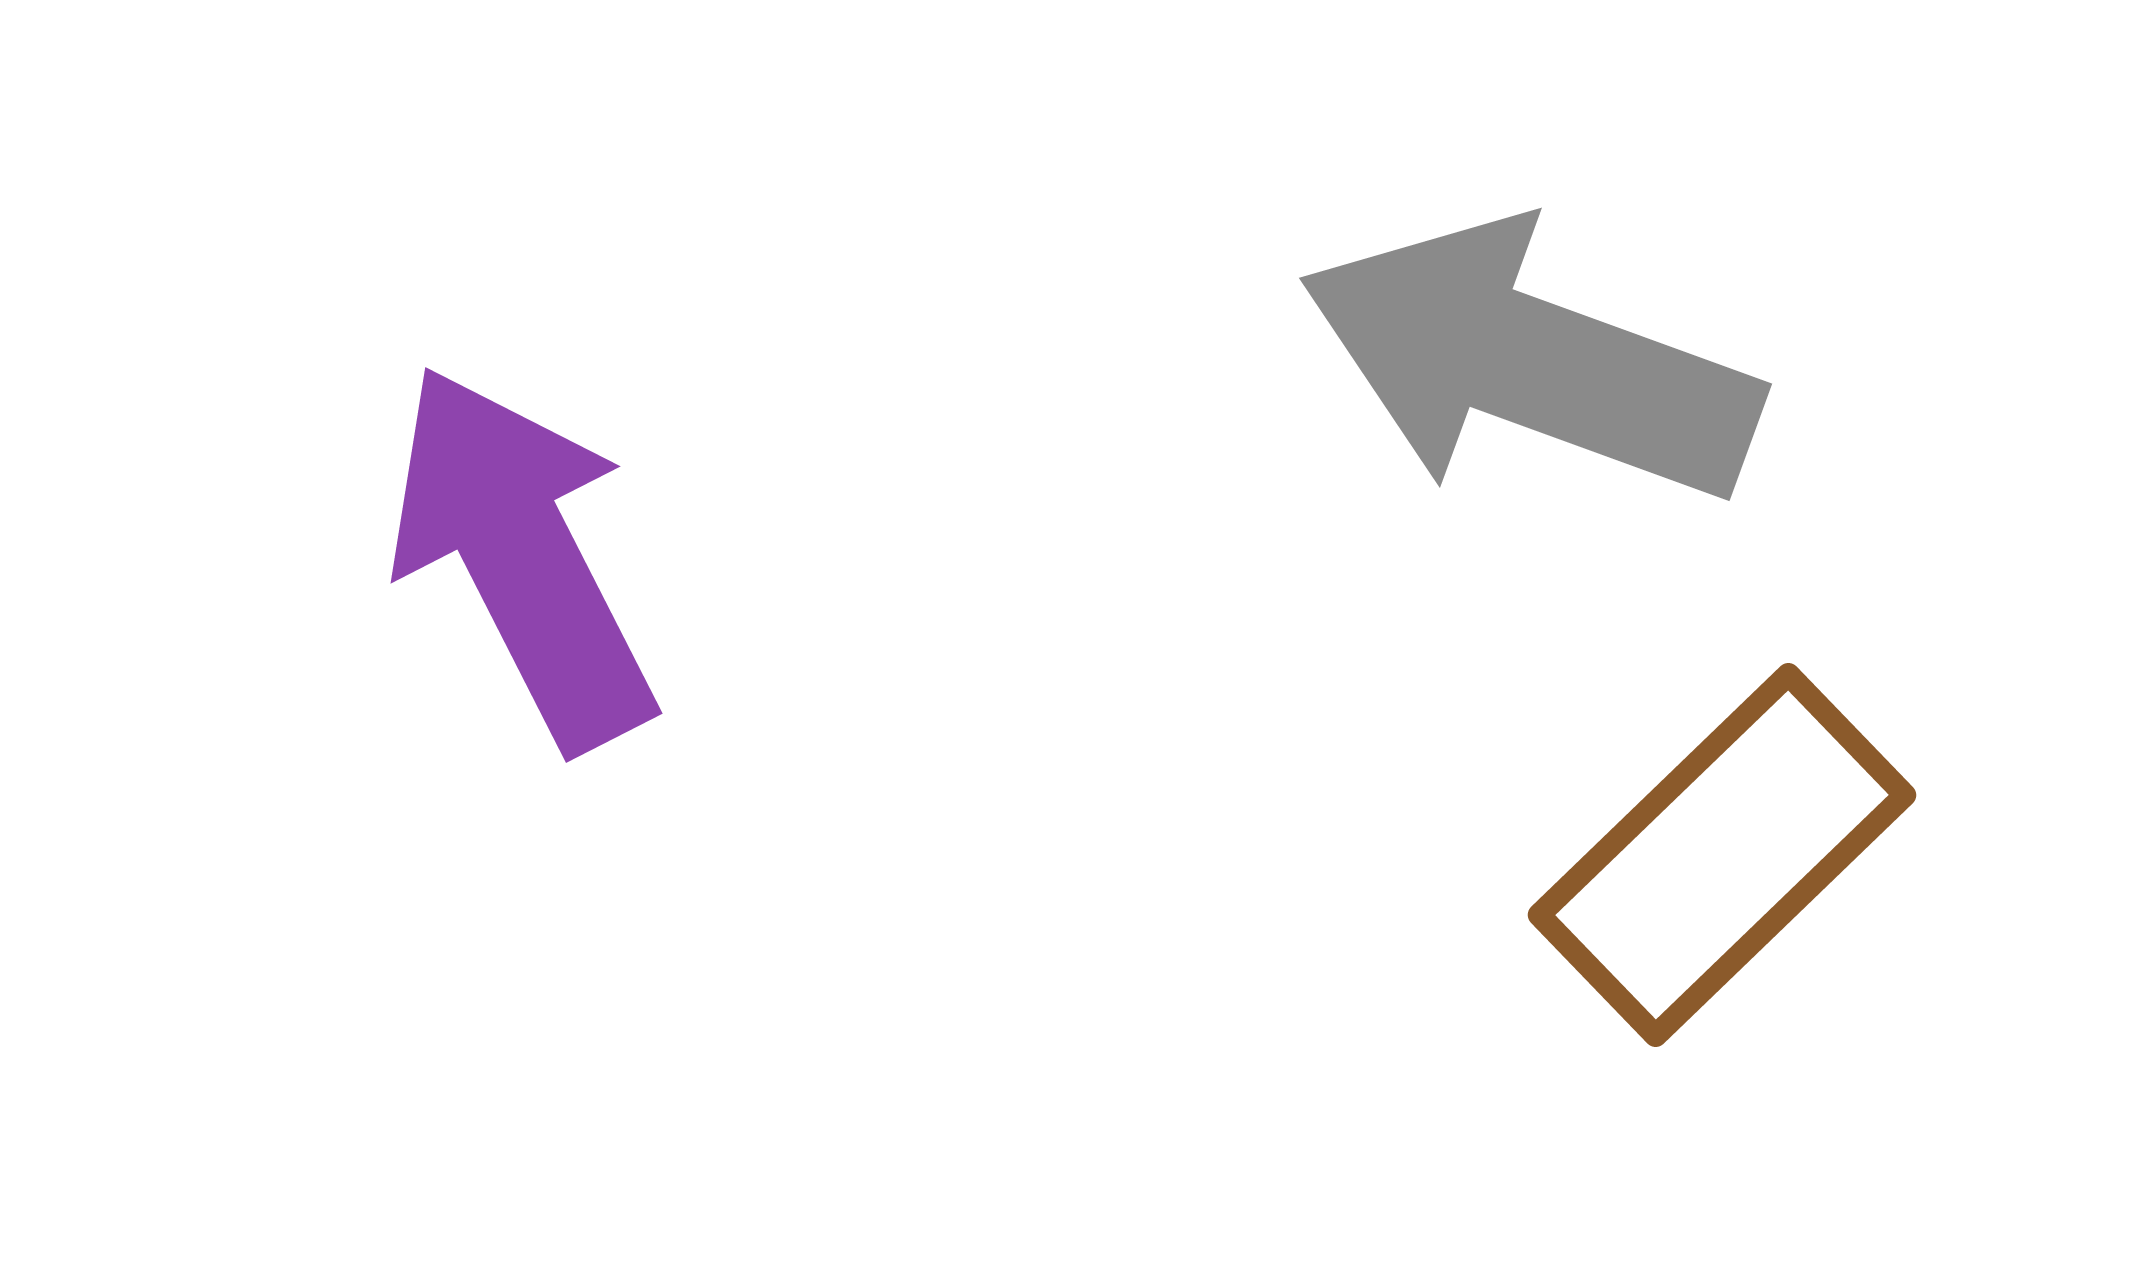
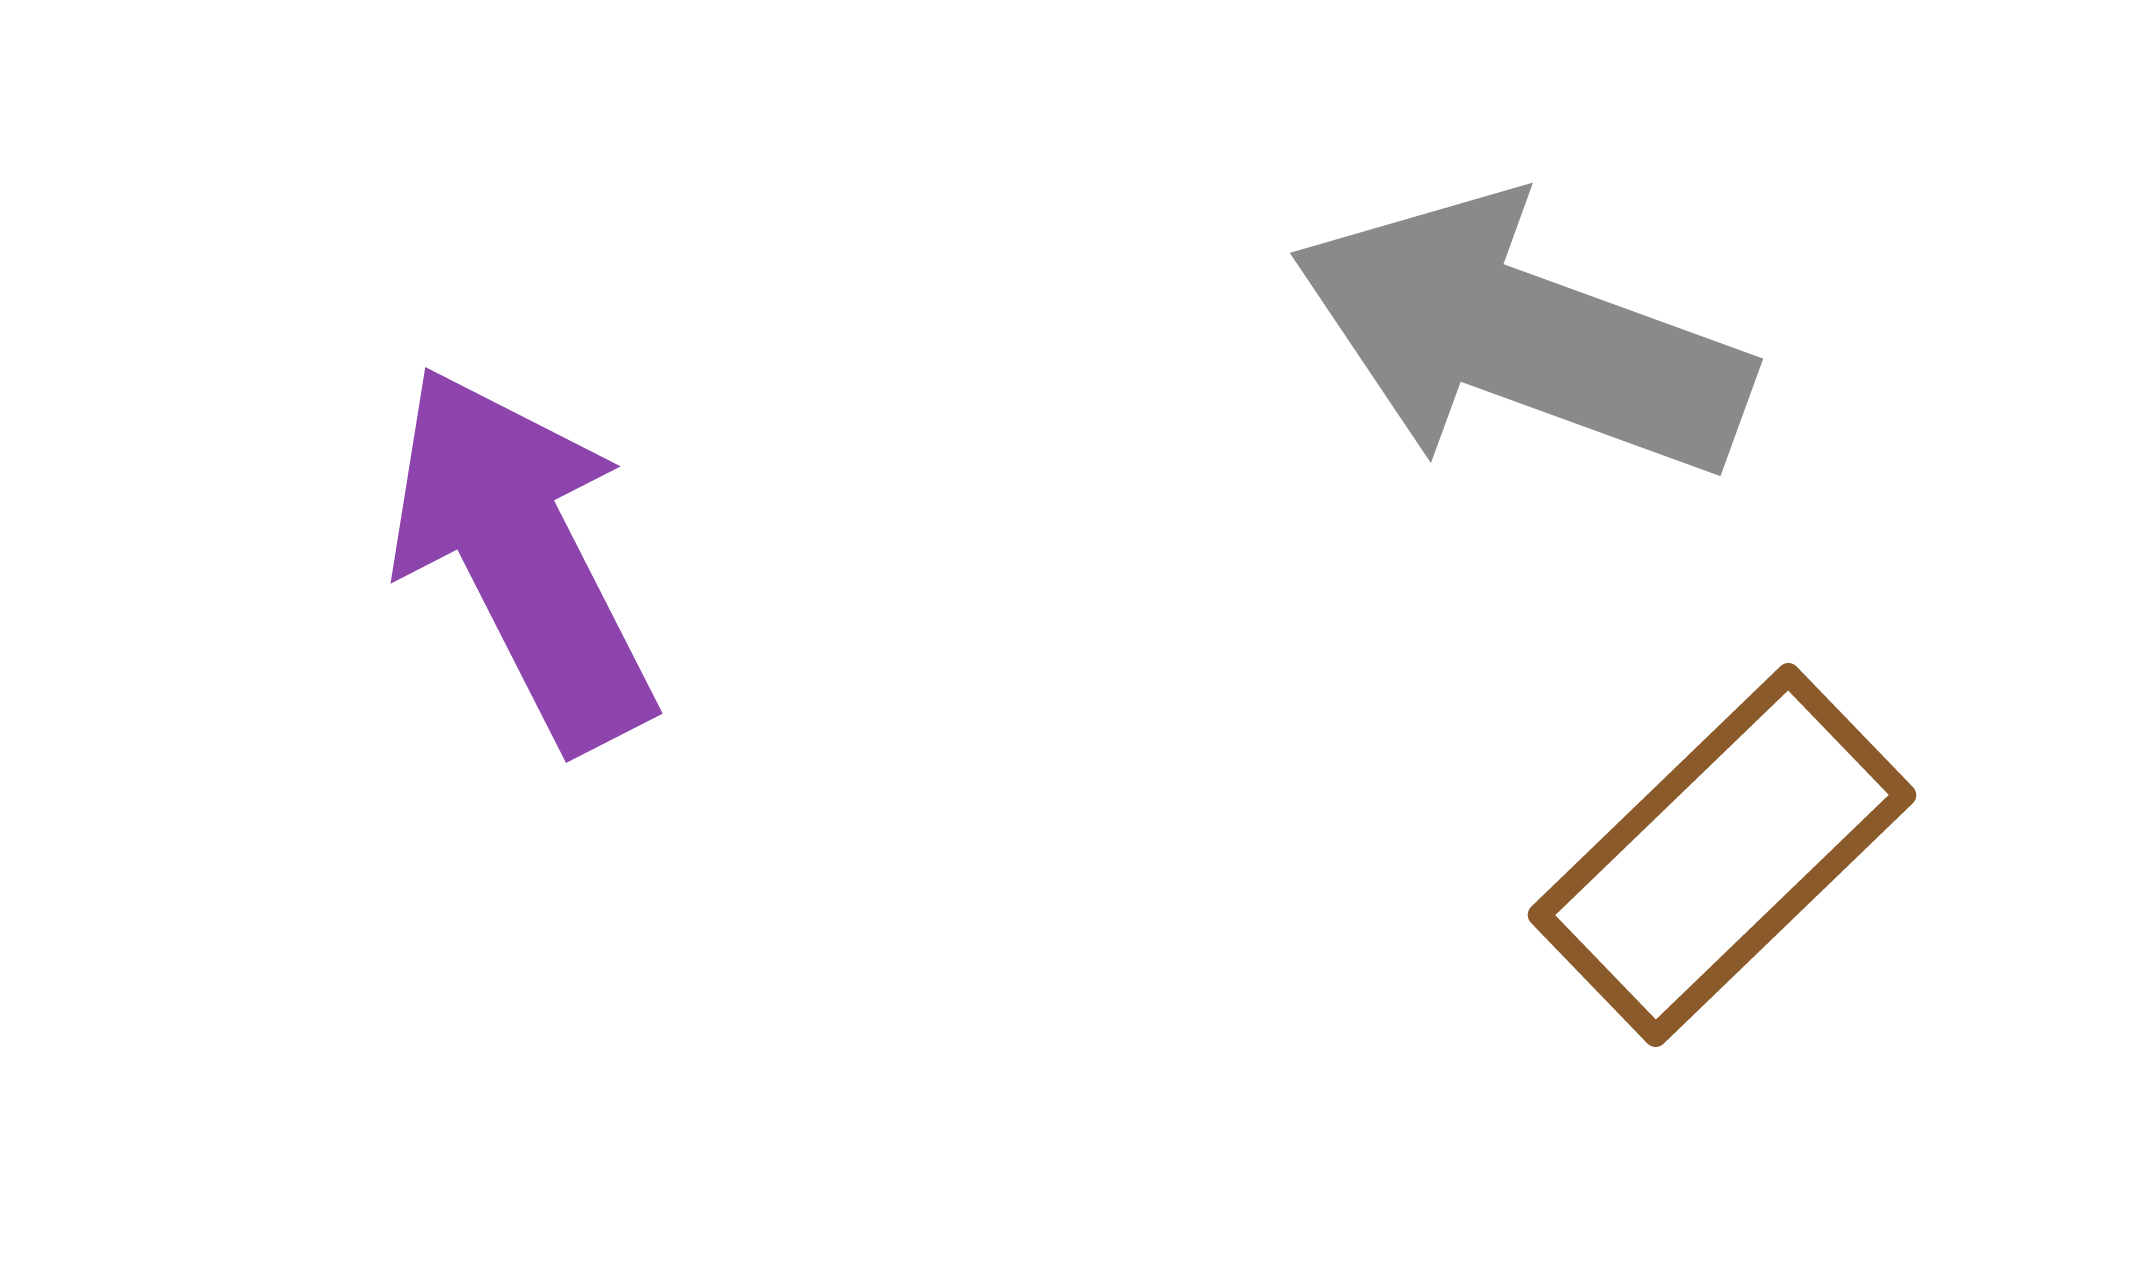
gray arrow: moved 9 px left, 25 px up
